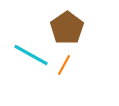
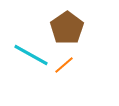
orange line: rotated 20 degrees clockwise
